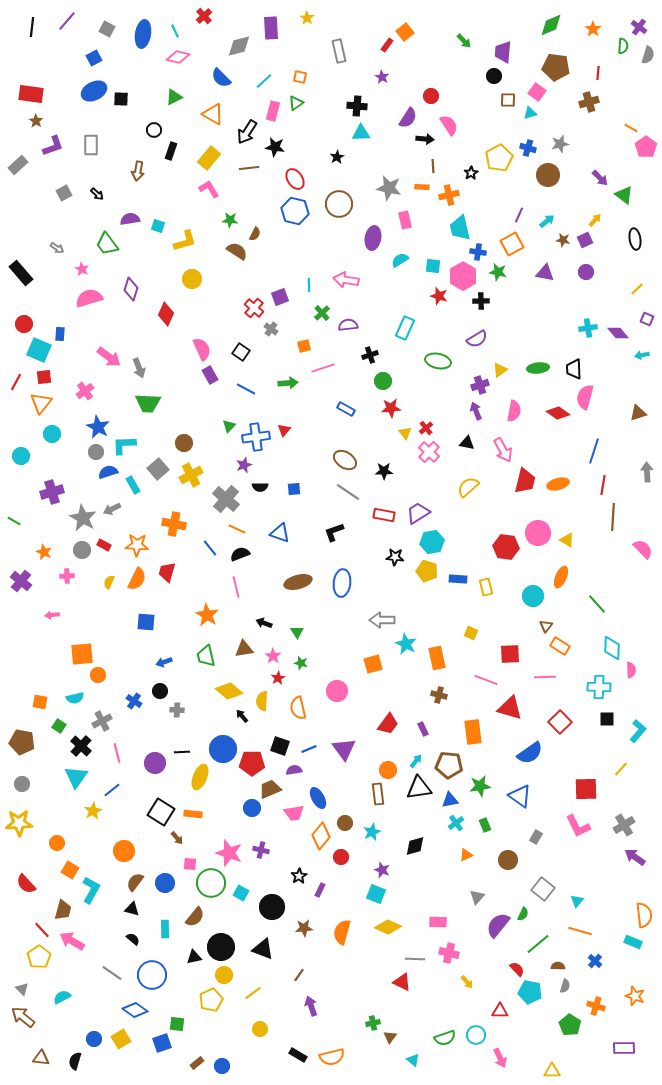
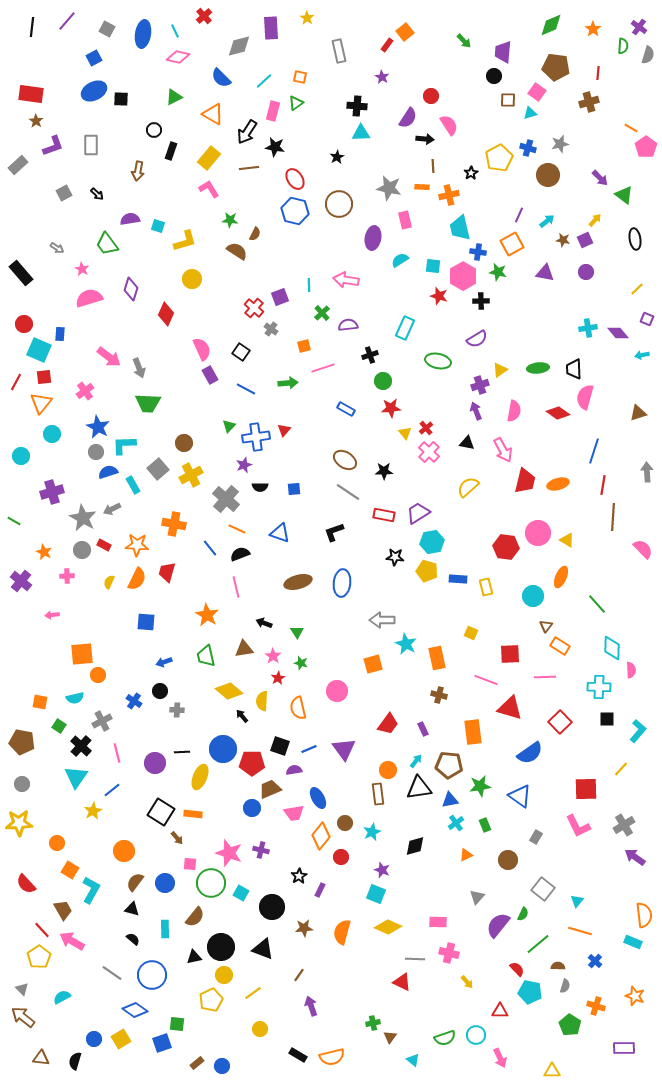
brown trapezoid at (63, 910): rotated 45 degrees counterclockwise
